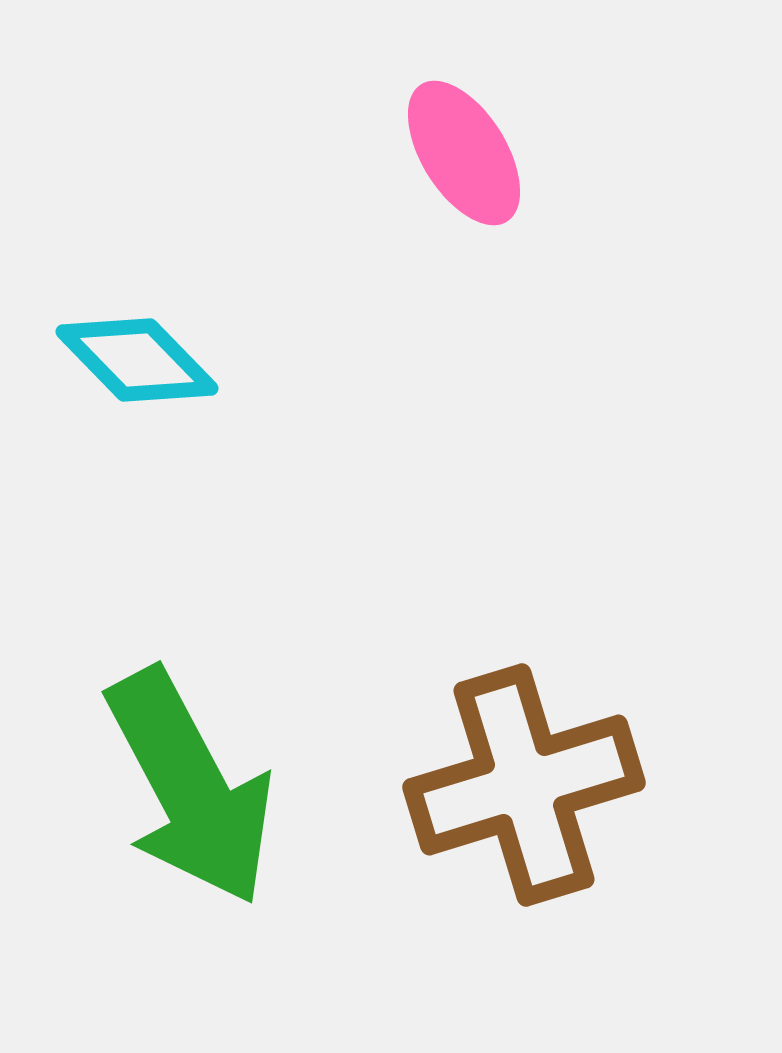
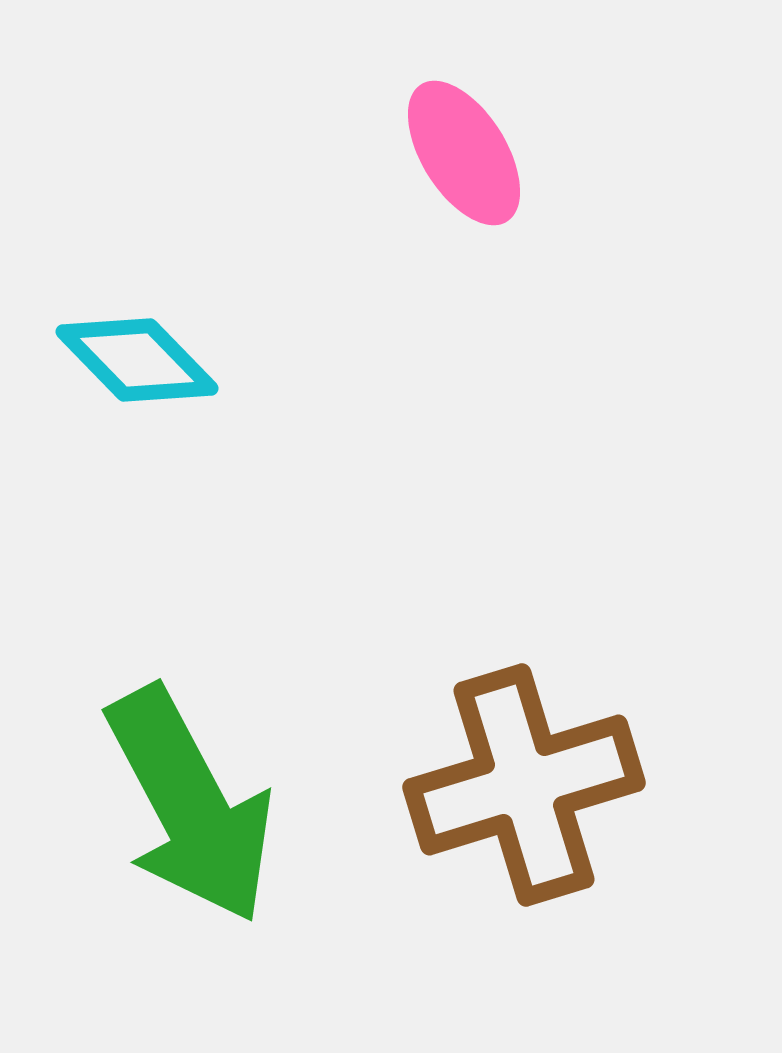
green arrow: moved 18 px down
